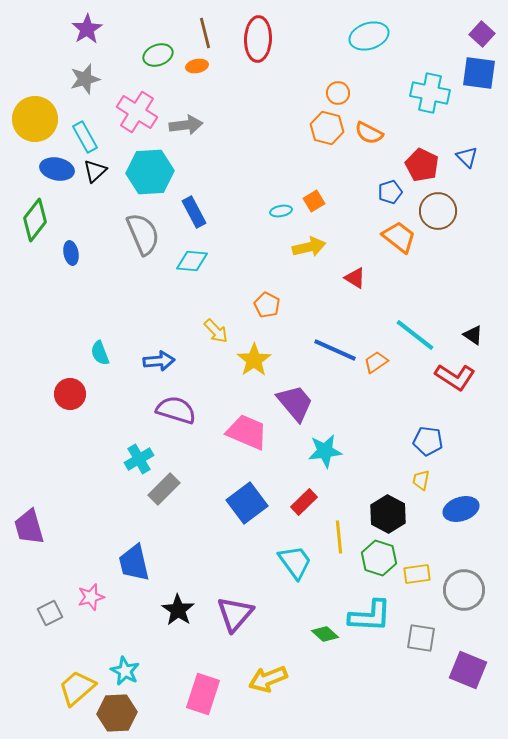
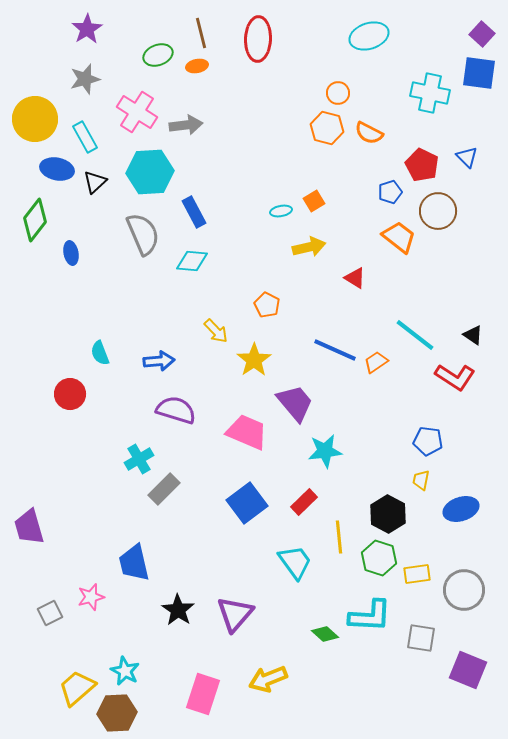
brown line at (205, 33): moved 4 px left
black triangle at (95, 171): moved 11 px down
